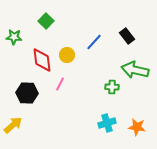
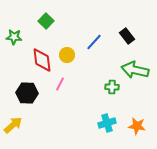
orange star: moved 1 px up
